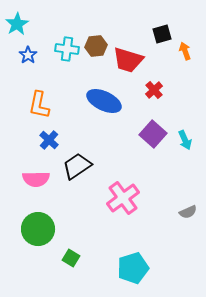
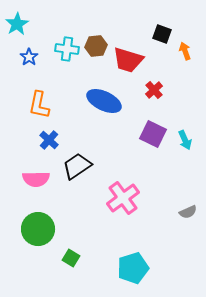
black square: rotated 36 degrees clockwise
blue star: moved 1 px right, 2 px down
purple square: rotated 16 degrees counterclockwise
